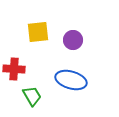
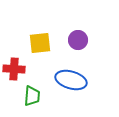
yellow square: moved 2 px right, 11 px down
purple circle: moved 5 px right
green trapezoid: rotated 35 degrees clockwise
